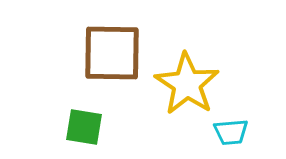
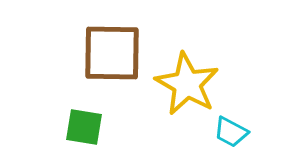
yellow star: rotated 4 degrees counterclockwise
cyan trapezoid: rotated 33 degrees clockwise
